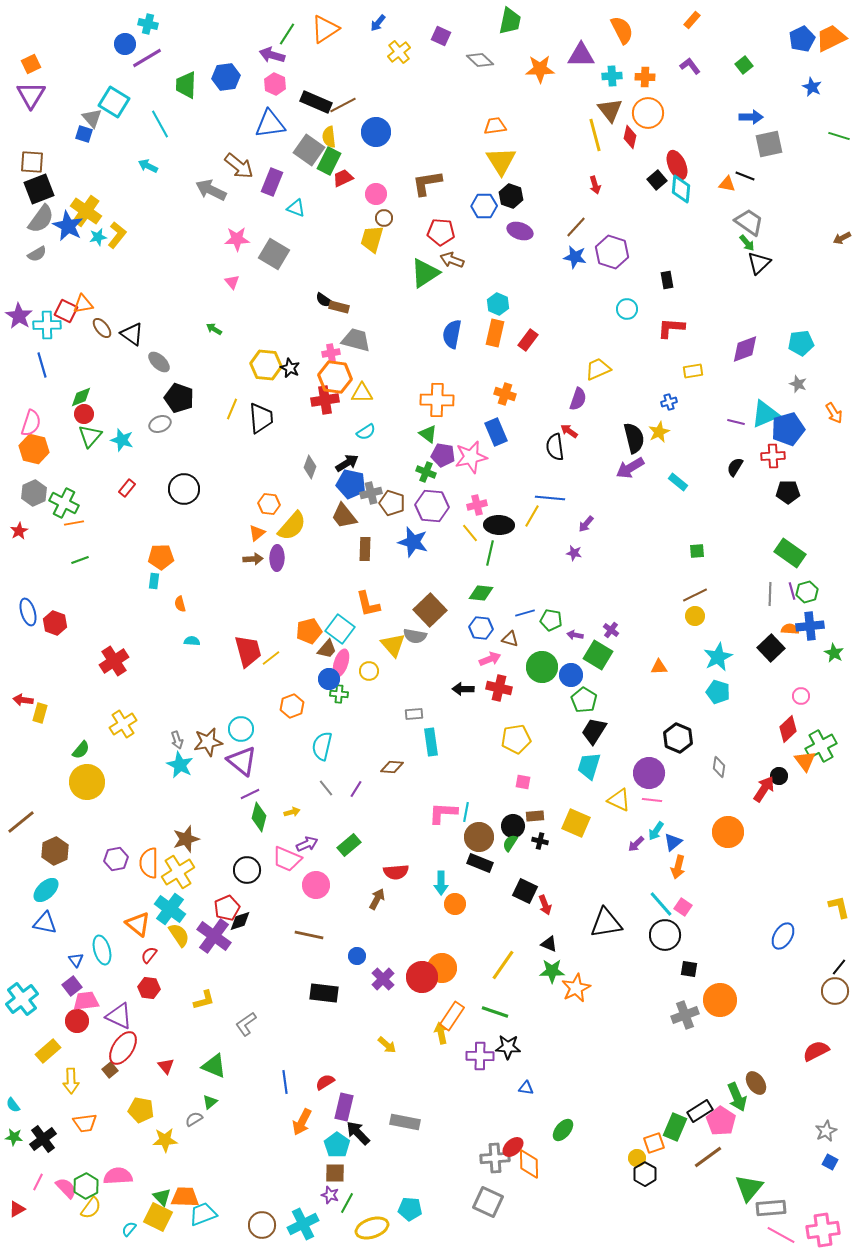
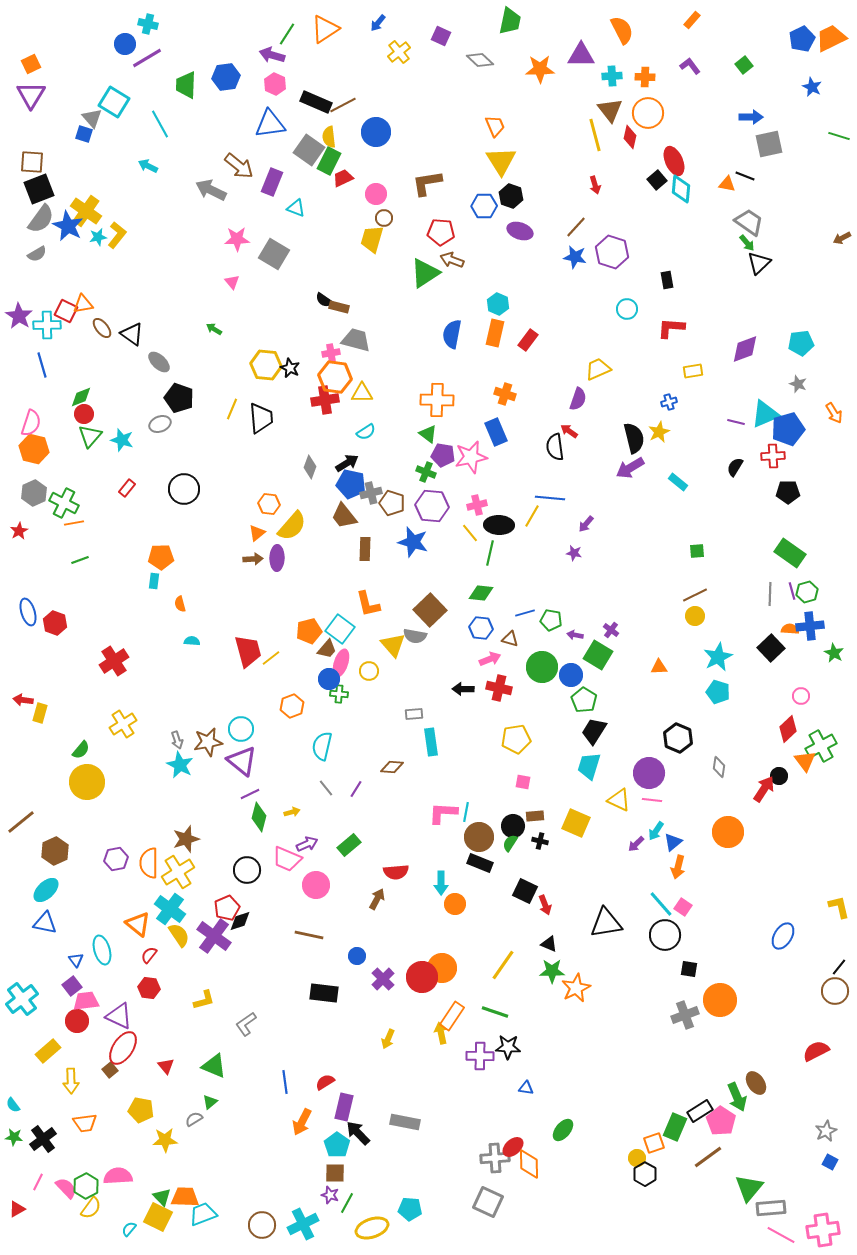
orange trapezoid at (495, 126): rotated 75 degrees clockwise
red ellipse at (677, 165): moved 3 px left, 4 px up
yellow arrow at (387, 1045): moved 1 px right, 6 px up; rotated 72 degrees clockwise
